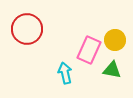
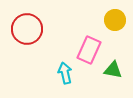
yellow circle: moved 20 px up
green triangle: moved 1 px right
